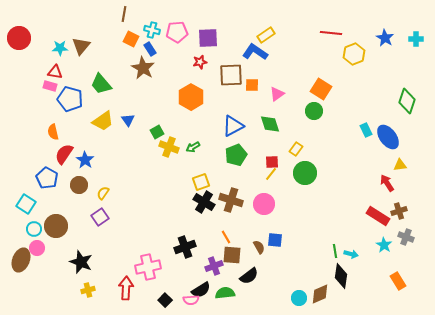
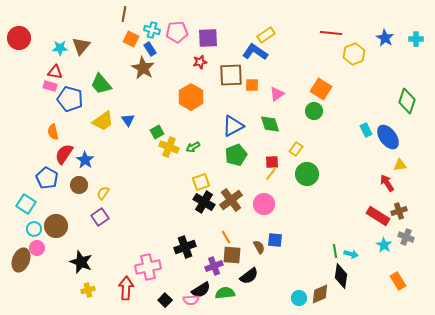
green circle at (305, 173): moved 2 px right, 1 px down
brown cross at (231, 200): rotated 35 degrees clockwise
